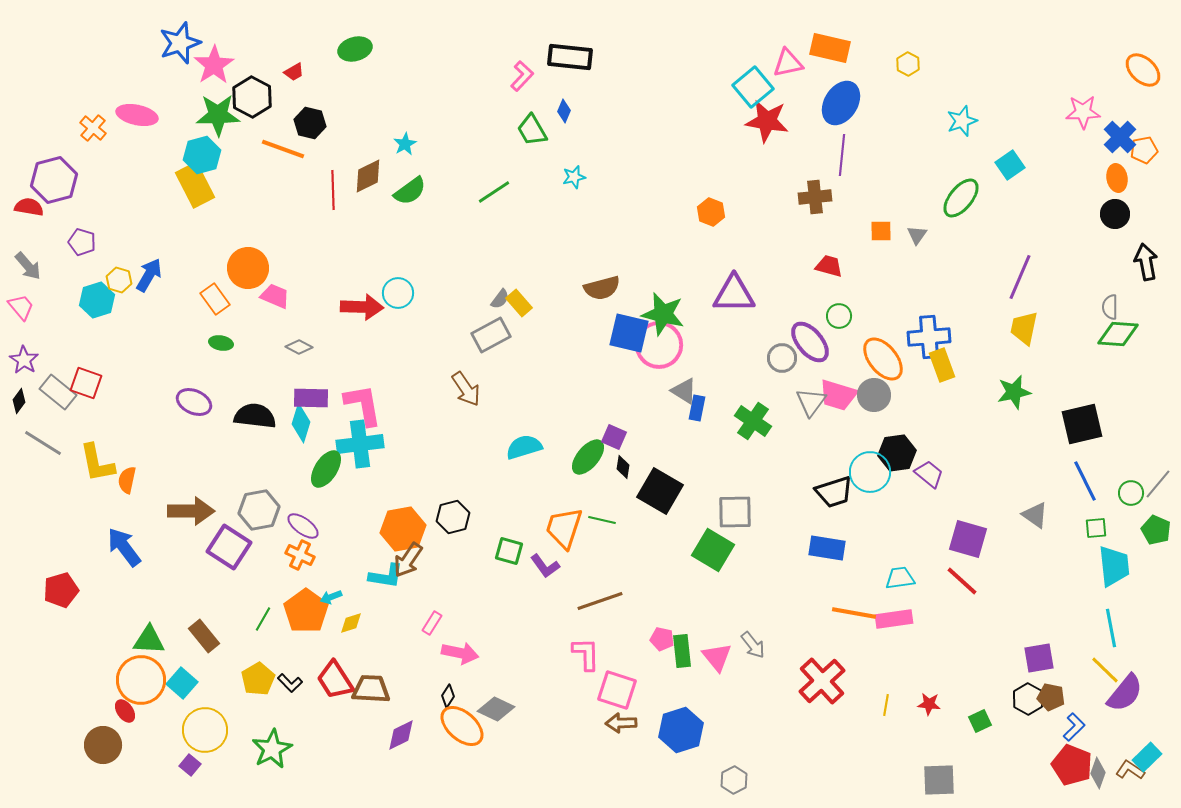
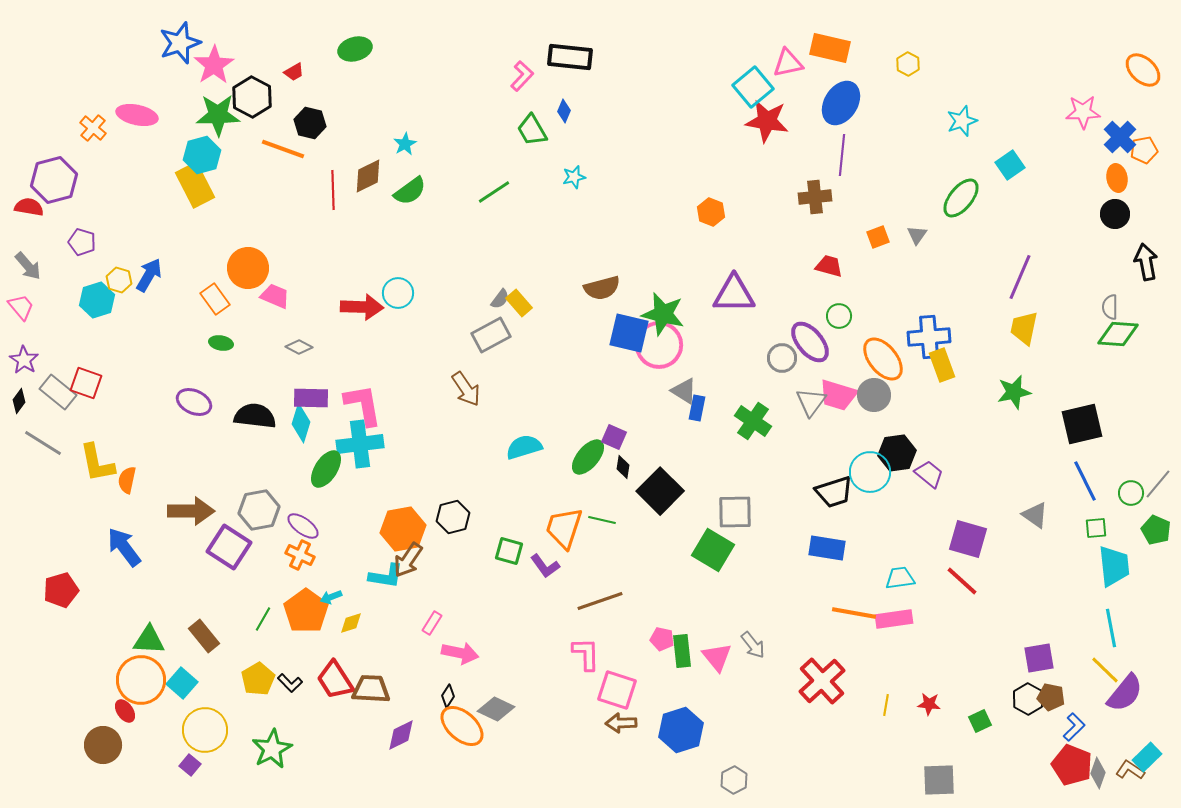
orange square at (881, 231): moved 3 px left, 6 px down; rotated 20 degrees counterclockwise
black square at (660, 491): rotated 15 degrees clockwise
